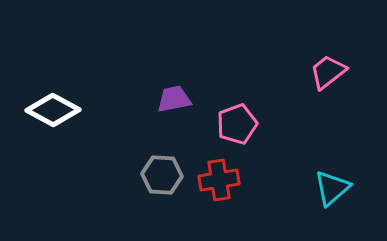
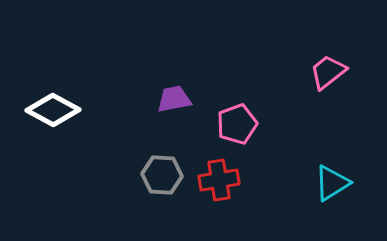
cyan triangle: moved 5 px up; rotated 9 degrees clockwise
